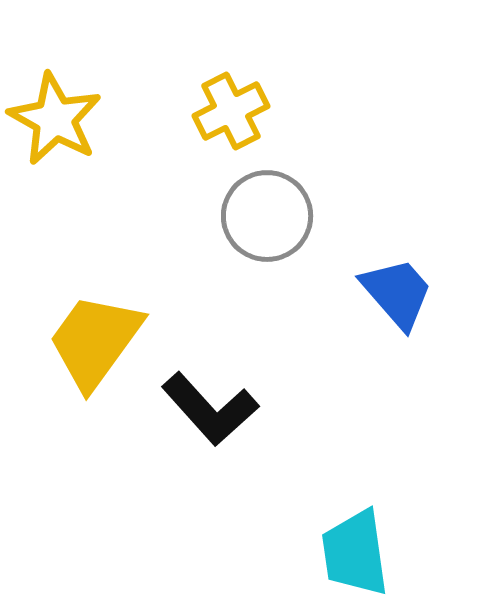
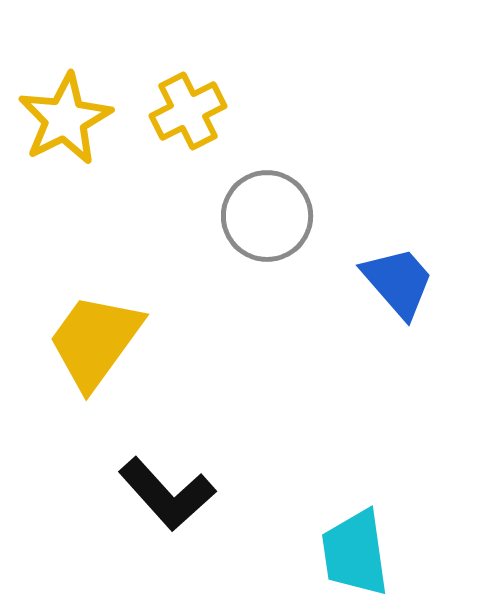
yellow cross: moved 43 px left
yellow star: moved 10 px right; rotated 16 degrees clockwise
blue trapezoid: moved 1 px right, 11 px up
black L-shape: moved 43 px left, 85 px down
